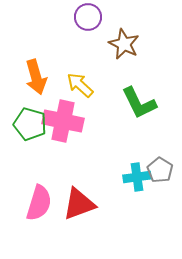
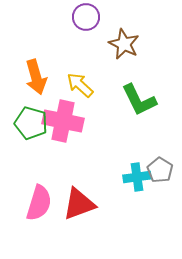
purple circle: moved 2 px left
green L-shape: moved 3 px up
green pentagon: moved 1 px right, 1 px up
